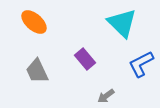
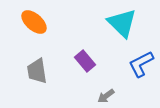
purple rectangle: moved 2 px down
gray trapezoid: rotated 16 degrees clockwise
